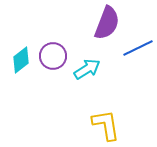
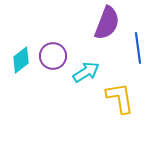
blue line: rotated 72 degrees counterclockwise
cyan arrow: moved 1 px left, 3 px down
yellow L-shape: moved 14 px right, 27 px up
